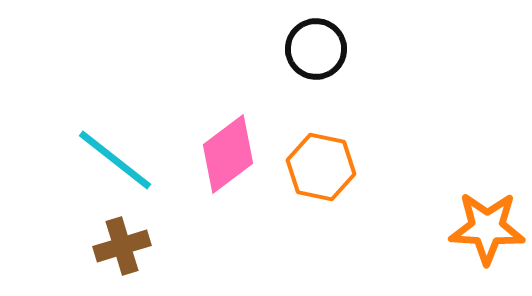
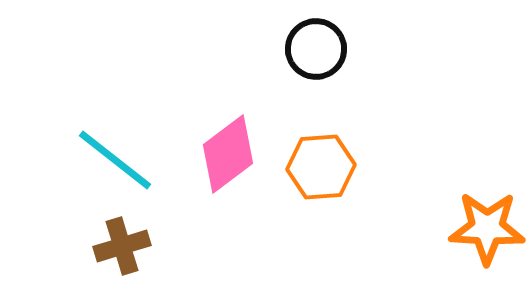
orange hexagon: rotated 16 degrees counterclockwise
